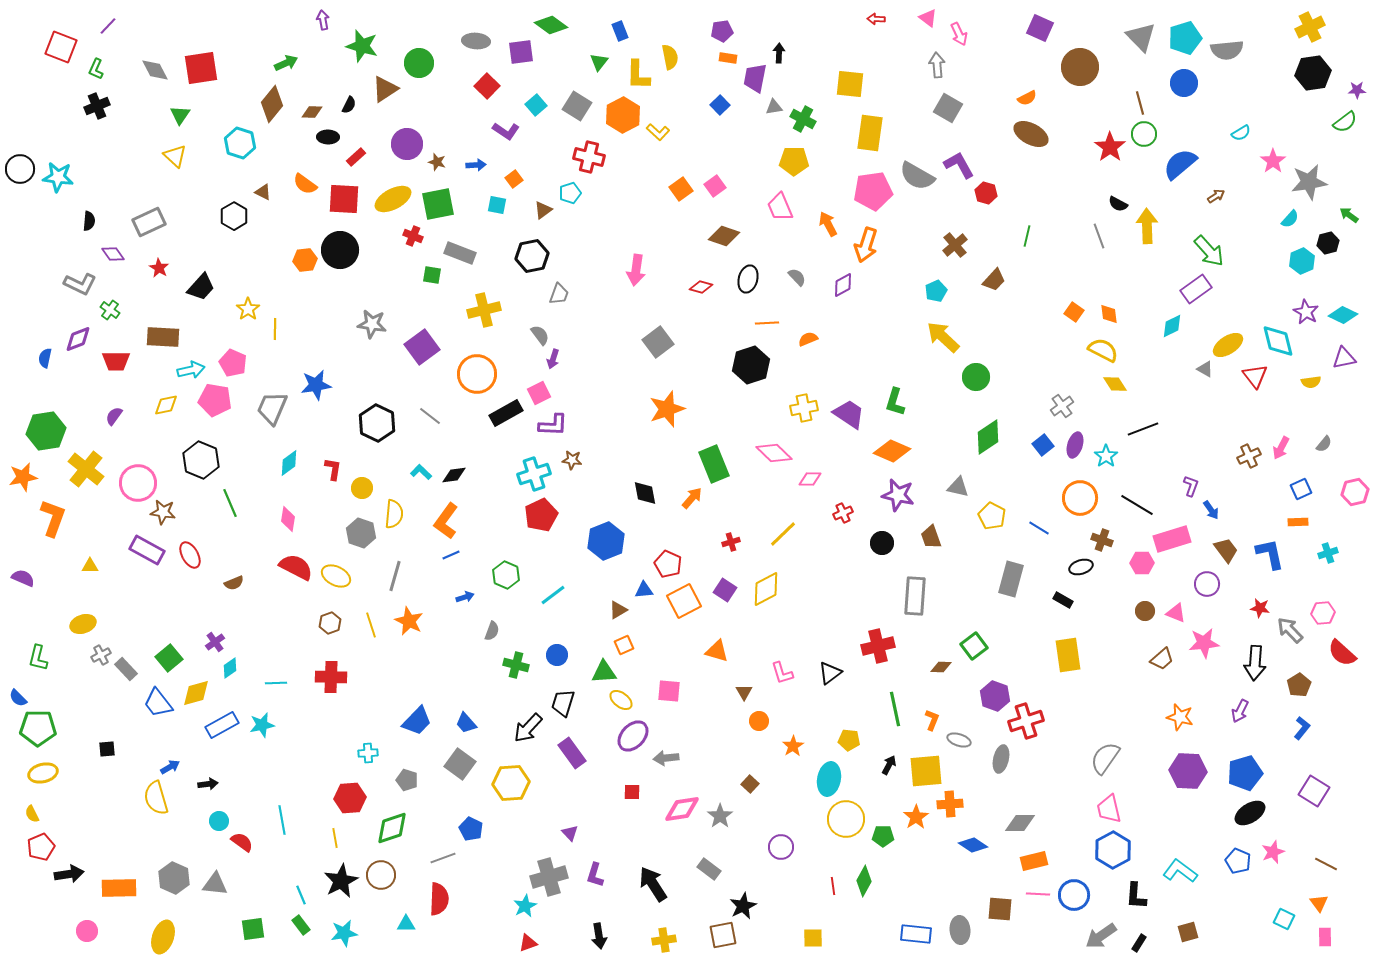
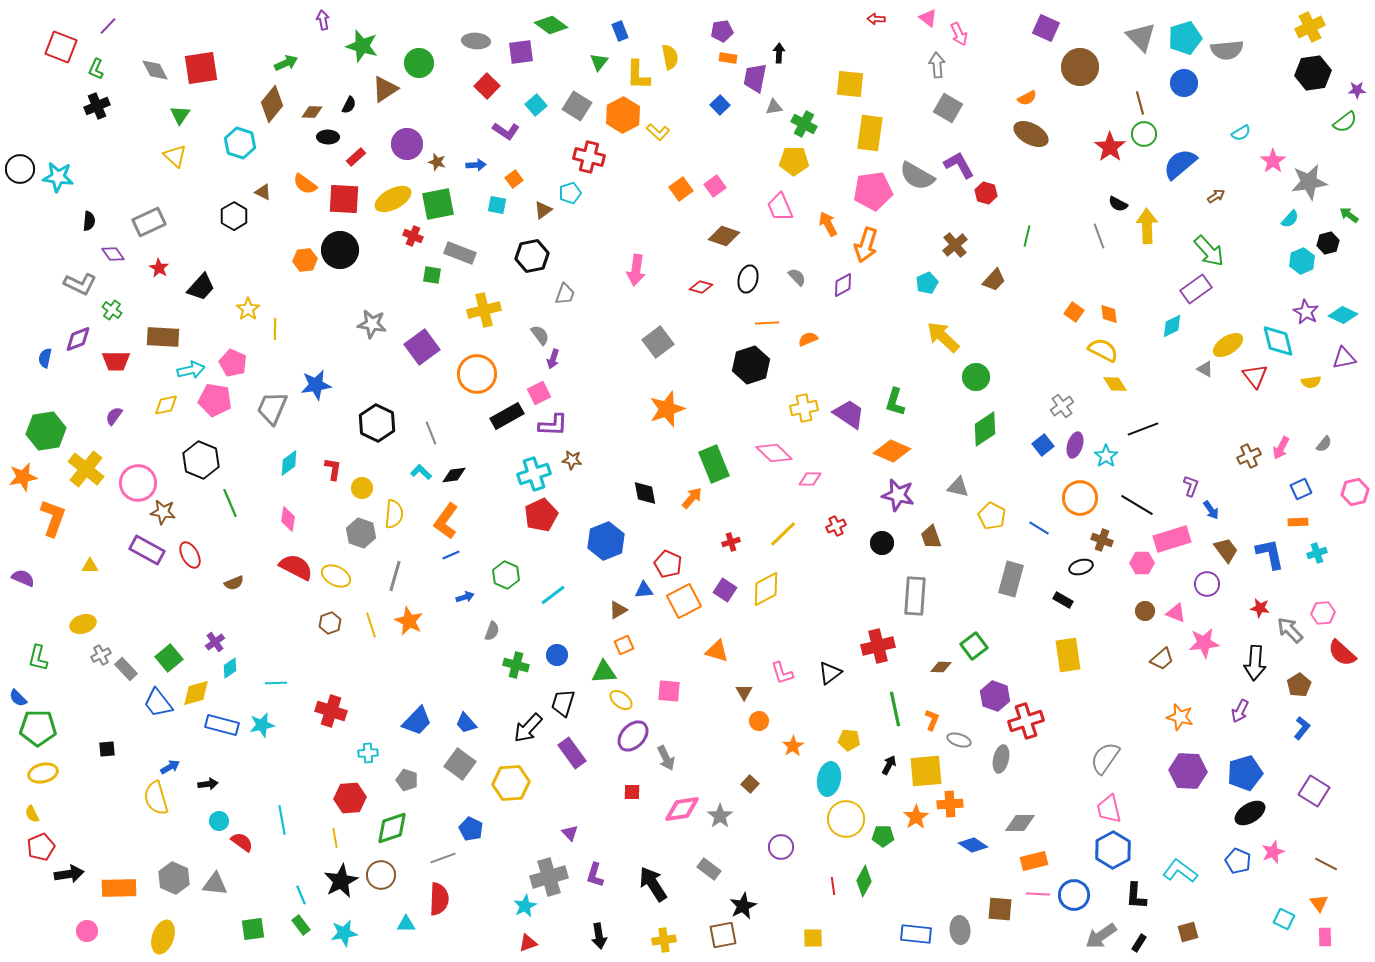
purple square at (1040, 28): moved 6 px right
green cross at (803, 119): moved 1 px right, 5 px down
cyan pentagon at (936, 291): moved 9 px left, 8 px up
gray trapezoid at (559, 294): moved 6 px right
green cross at (110, 310): moved 2 px right
black rectangle at (506, 413): moved 1 px right, 3 px down
gray line at (430, 416): moved 1 px right, 17 px down; rotated 30 degrees clockwise
green diamond at (988, 437): moved 3 px left, 8 px up
red cross at (843, 513): moved 7 px left, 13 px down
cyan cross at (1328, 553): moved 11 px left
red cross at (331, 677): moved 34 px down; rotated 16 degrees clockwise
blue rectangle at (222, 725): rotated 44 degrees clockwise
gray arrow at (666, 758): rotated 110 degrees counterclockwise
